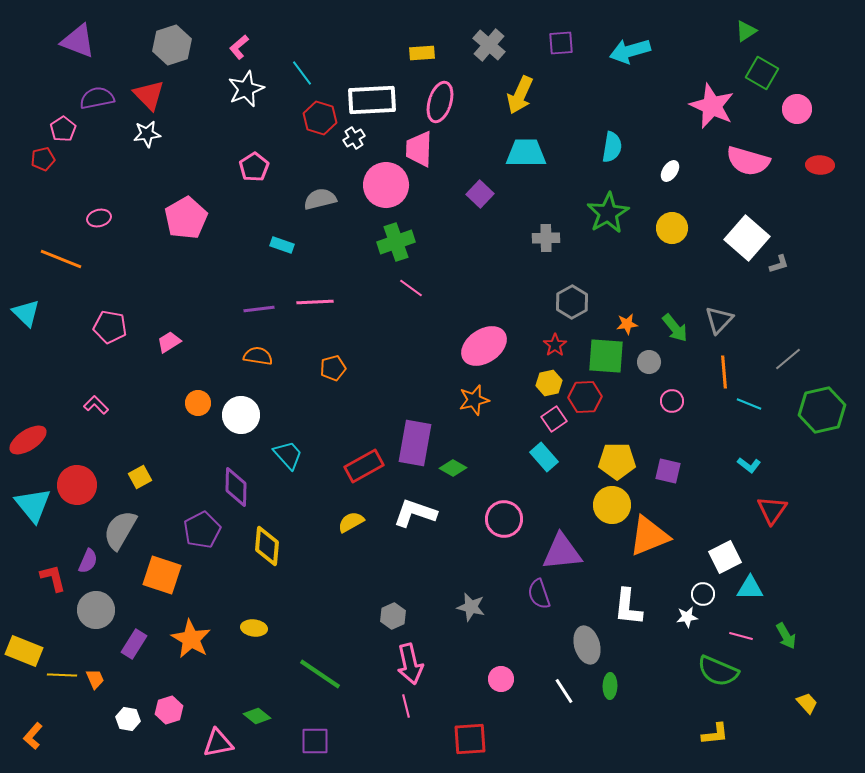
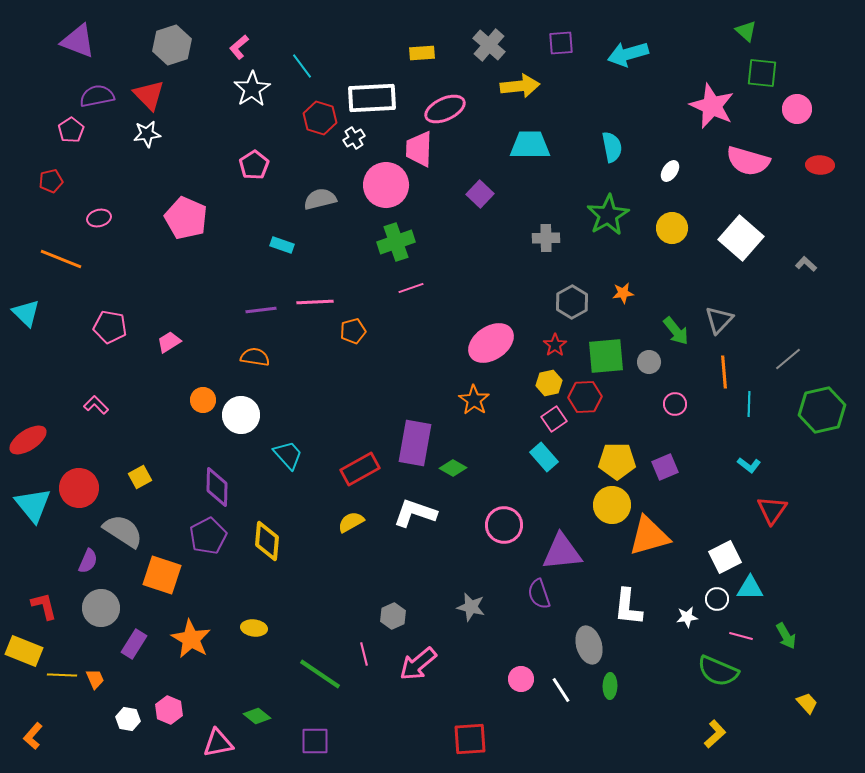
green triangle at (746, 31): rotated 45 degrees counterclockwise
cyan arrow at (630, 51): moved 2 px left, 3 px down
cyan line at (302, 73): moved 7 px up
green square at (762, 73): rotated 24 degrees counterclockwise
white star at (246, 89): moved 6 px right; rotated 9 degrees counterclockwise
yellow arrow at (520, 95): moved 9 px up; rotated 120 degrees counterclockwise
purple semicircle at (97, 98): moved 2 px up
white rectangle at (372, 100): moved 2 px up
pink ellipse at (440, 102): moved 5 px right, 7 px down; rotated 48 degrees clockwise
pink pentagon at (63, 129): moved 8 px right, 1 px down
cyan semicircle at (612, 147): rotated 20 degrees counterclockwise
cyan trapezoid at (526, 153): moved 4 px right, 8 px up
red pentagon at (43, 159): moved 8 px right, 22 px down
pink pentagon at (254, 167): moved 2 px up
green star at (608, 213): moved 2 px down
pink pentagon at (186, 218): rotated 18 degrees counterclockwise
white square at (747, 238): moved 6 px left
gray L-shape at (779, 264): moved 27 px right; rotated 120 degrees counterclockwise
pink line at (411, 288): rotated 55 degrees counterclockwise
purple line at (259, 309): moved 2 px right, 1 px down
orange star at (627, 324): moved 4 px left, 31 px up
green arrow at (675, 328): moved 1 px right, 3 px down
pink ellipse at (484, 346): moved 7 px right, 3 px up
orange semicircle at (258, 356): moved 3 px left, 1 px down
green square at (606, 356): rotated 9 degrees counterclockwise
orange pentagon at (333, 368): moved 20 px right, 37 px up
orange star at (474, 400): rotated 24 degrees counterclockwise
pink circle at (672, 401): moved 3 px right, 3 px down
orange circle at (198, 403): moved 5 px right, 3 px up
cyan line at (749, 404): rotated 70 degrees clockwise
red rectangle at (364, 466): moved 4 px left, 3 px down
purple square at (668, 471): moved 3 px left, 4 px up; rotated 36 degrees counterclockwise
red circle at (77, 485): moved 2 px right, 3 px down
purple diamond at (236, 487): moved 19 px left
pink circle at (504, 519): moved 6 px down
gray semicircle at (120, 530): moved 3 px right, 1 px down; rotated 93 degrees clockwise
purple pentagon at (202, 530): moved 6 px right, 6 px down
orange triangle at (649, 536): rotated 6 degrees clockwise
yellow diamond at (267, 546): moved 5 px up
red L-shape at (53, 578): moved 9 px left, 28 px down
white circle at (703, 594): moved 14 px right, 5 px down
gray circle at (96, 610): moved 5 px right, 2 px up
gray ellipse at (587, 645): moved 2 px right
pink arrow at (410, 664): moved 8 px right; rotated 63 degrees clockwise
pink circle at (501, 679): moved 20 px right
white line at (564, 691): moved 3 px left, 1 px up
pink line at (406, 706): moved 42 px left, 52 px up
pink hexagon at (169, 710): rotated 20 degrees counterclockwise
yellow L-shape at (715, 734): rotated 36 degrees counterclockwise
